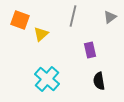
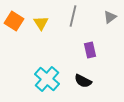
orange square: moved 6 px left, 1 px down; rotated 12 degrees clockwise
yellow triangle: moved 11 px up; rotated 21 degrees counterclockwise
black semicircle: moved 16 px left; rotated 54 degrees counterclockwise
